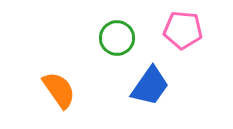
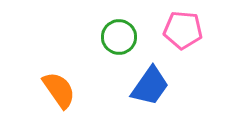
green circle: moved 2 px right, 1 px up
